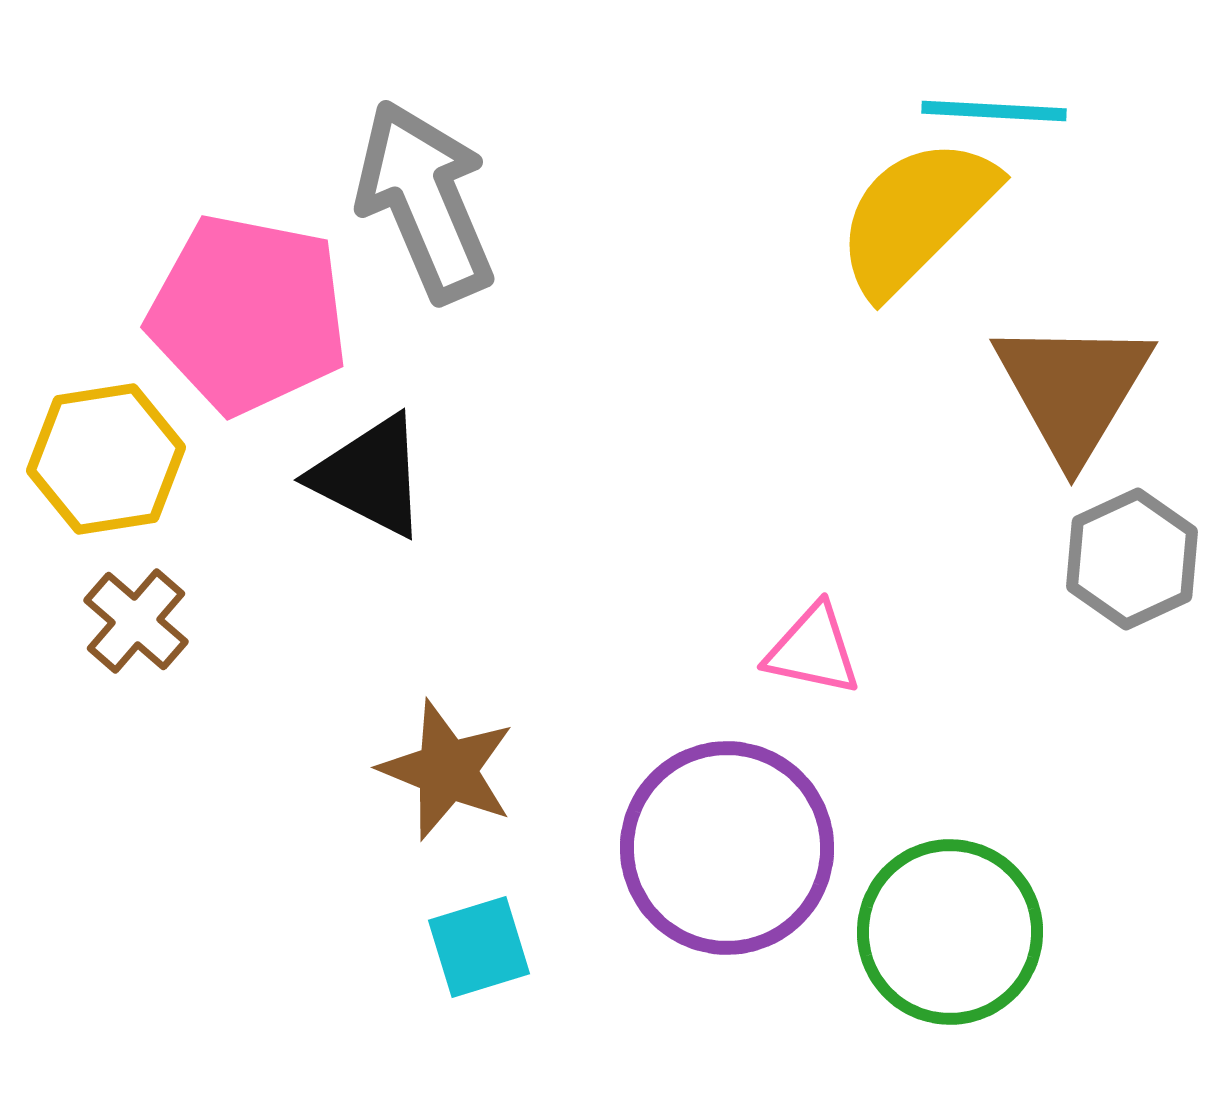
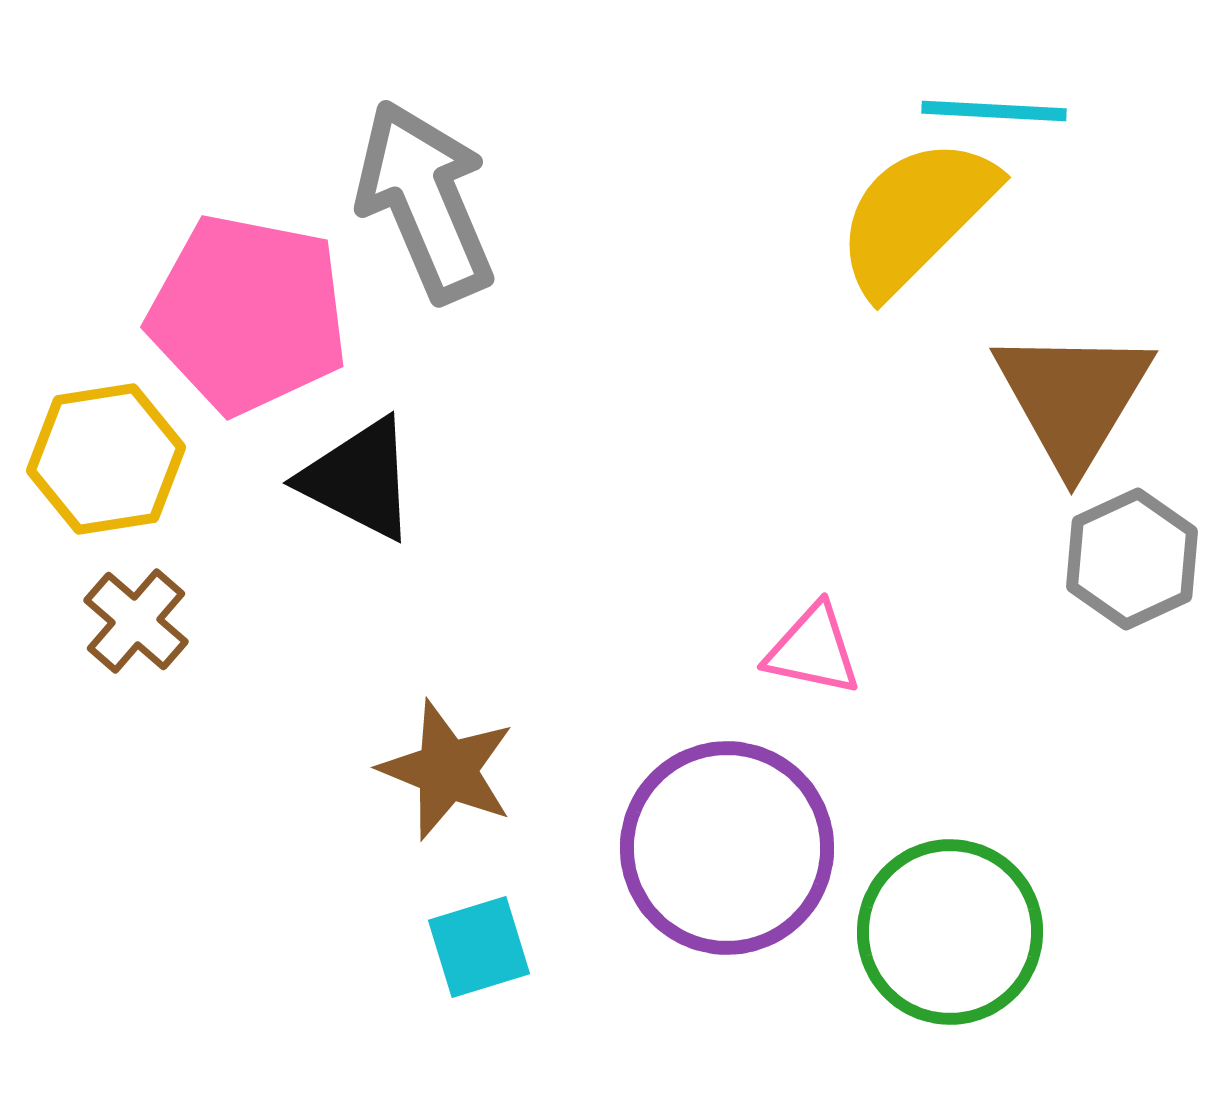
brown triangle: moved 9 px down
black triangle: moved 11 px left, 3 px down
